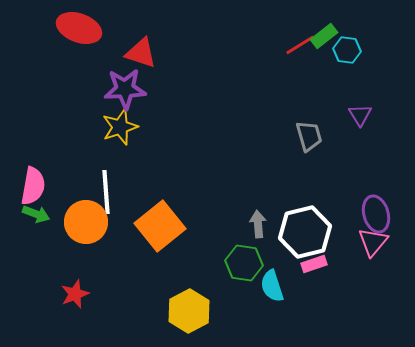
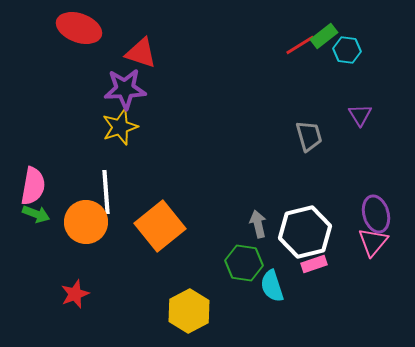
gray arrow: rotated 8 degrees counterclockwise
